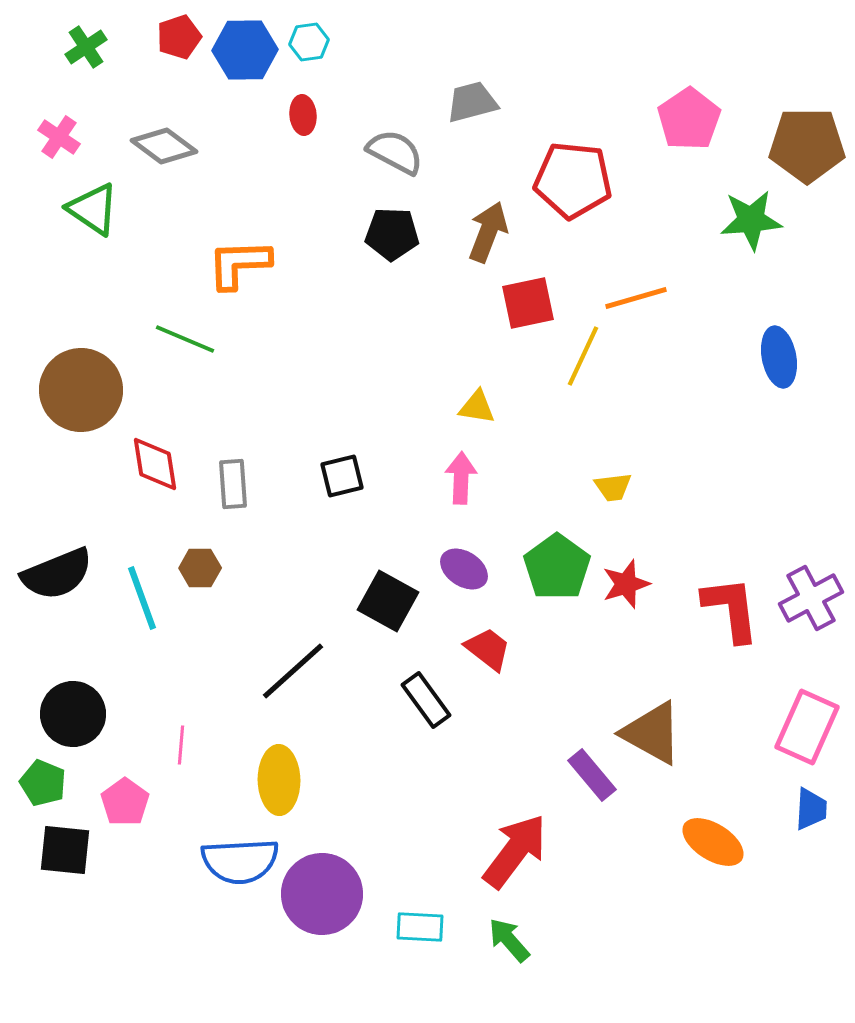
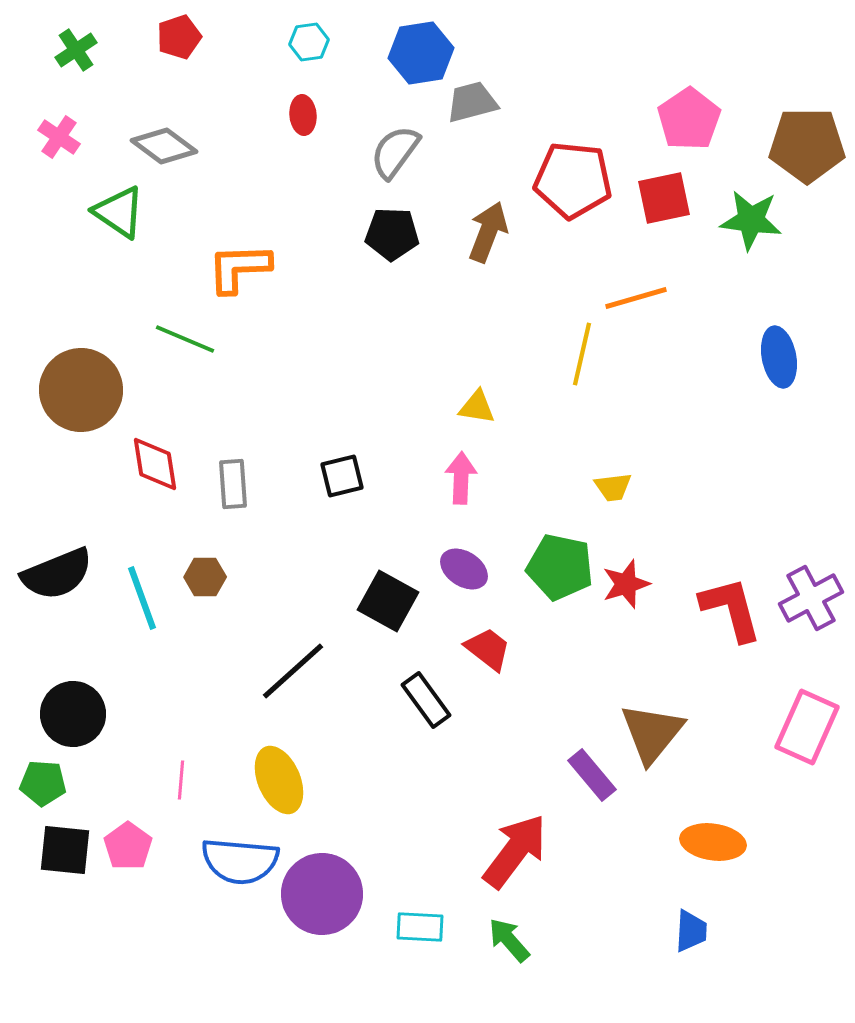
green cross at (86, 47): moved 10 px left, 3 px down
blue hexagon at (245, 50): moved 176 px right, 3 px down; rotated 8 degrees counterclockwise
gray semicircle at (395, 152): rotated 82 degrees counterclockwise
green triangle at (93, 209): moved 26 px right, 3 px down
green star at (751, 220): rotated 12 degrees clockwise
orange L-shape at (239, 264): moved 4 px down
red square at (528, 303): moved 136 px right, 105 px up
yellow line at (583, 356): moved 1 px left, 2 px up; rotated 12 degrees counterclockwise
green pentagon at (557, 567): moved 3 px right; rotated 24 degrees counterclockwise
brown hexagon at (200, 568): moved 5 px right, 9 px down
red L-shape at (731, 609): rotated 8 degrees counterclockwise
brown triangle at (652, 733): rotated 40 degrees clockwise
pink line at (181, 745): moved 35 px down
yellow ellipse at (279, 780): rotated 22 degrees counterclockwise
green pentagon at (43, 783): rotated 18 degrees counterclockwise
pink pentagon at (125, 802): moved 3 px right, 44 px down
blue trapezoid at (811, 809): moved 120 px left, 122 px down
orange ellipse at (713, 842): rotated 24 degrees counterclockwise
blue semicircle at (240, 861): rotated 8 degrees clockwise
